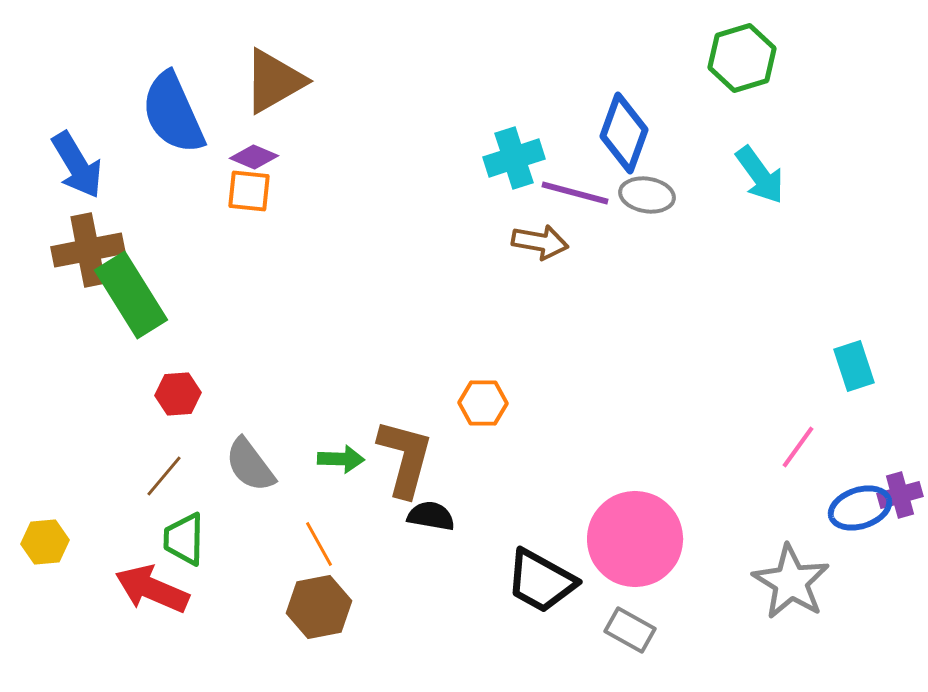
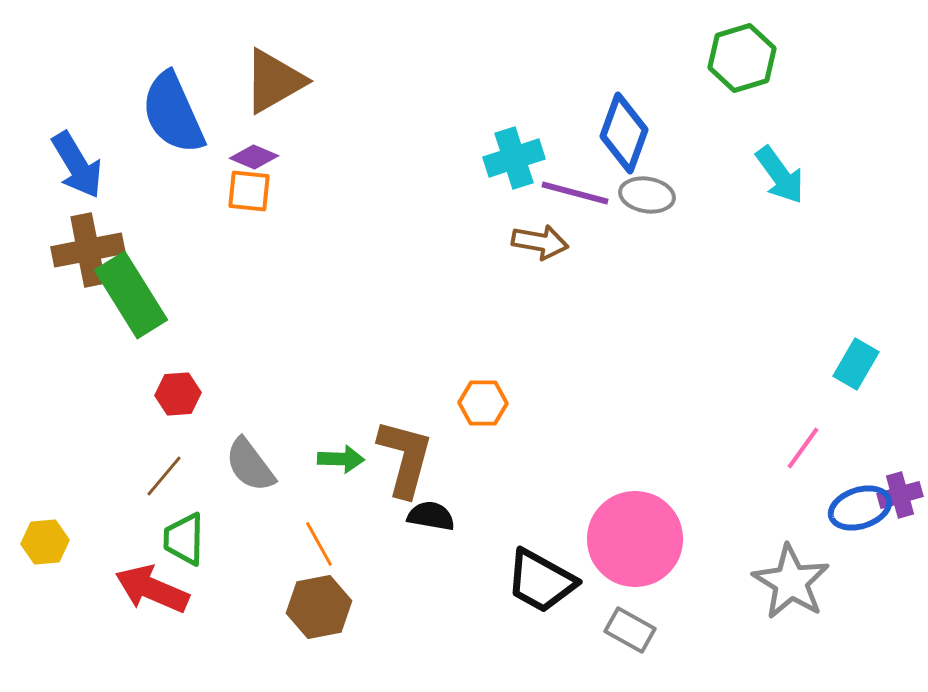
cyan arrow: moved 20 px right
cyan rectangle: moved 2 px right, 2 px up; rotated 48 degrees clockwise
pink line: moved 5 px right, 1 px down
